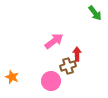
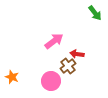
red arrow: rotated 80 degrees counterclockwise
brown cross: rotated 21 degrees counterclockwise
